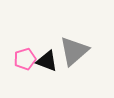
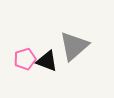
gray triangle: moved 5 px up
